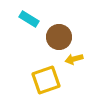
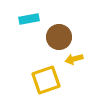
cyan rectangle: rotated 42 degrees counterclockwise
